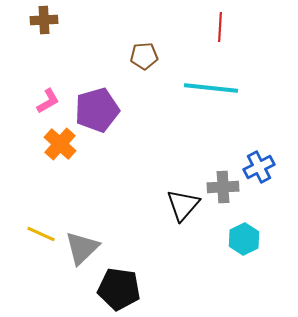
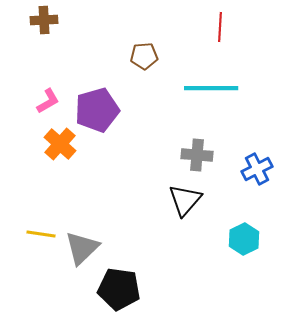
cyan line: rotated 6 degrees counterclockwise
blue cross: moved 2 px left, 2 px down
gray cross: moved 26 px left, 32 px up; rotated 8 degrees clockwise
black triangle: moved 2 px right, 5 px up
yellow line: rotated 16 degrees counterclockwise
